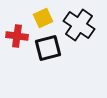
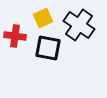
red cross: moved 2 px left
black square: rotated 24 degrees clockwise
